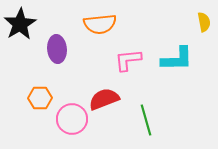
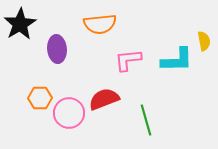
yellow semicircle: moved 19 px down
cyan L-shape: moved 1 px down
pink circle: moved 3 px left, 6 px up
